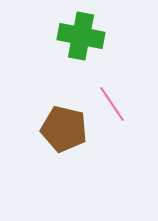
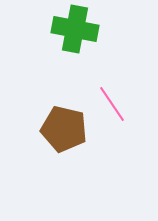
green cross: moved 6 px left, 7 px up
